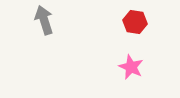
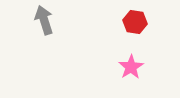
pink star: rotated 15 degrees clockwise
